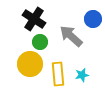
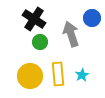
blue circle: moved 1 px left, 1 px up
gray arrow: moved 2 px up; rotated 30 degrees clockwise
yellow circle: moved 12 px down
cyan star: rotated 16 degrees counterclockwise
